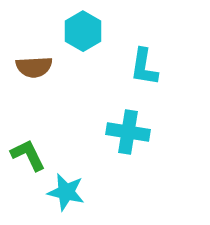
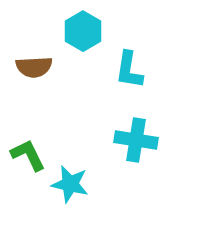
cyan L-shape: moved 15 px left, 3 px down
cyan cross: moved 8 px right, 8 px down
cyan star: moved 4 px right, 8 px up
